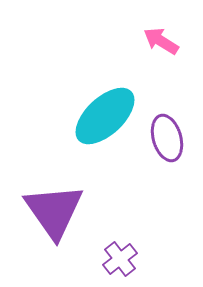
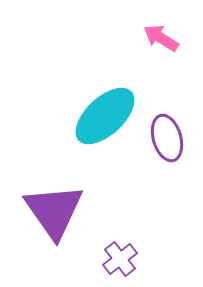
pink arrow: moved 3 px up
